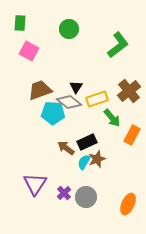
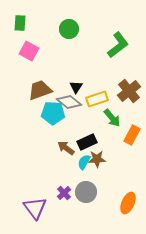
brown star: rotated 18 degrees clockwise
purple triangle: moved 24 px down; rotated 10 degrees counterclockwise
gray circle: moved 5 px up
orange ellipse: moved 1 px up
